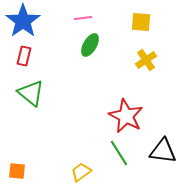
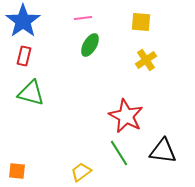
green triangle: rotated 24 degrees counterclockwise
